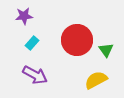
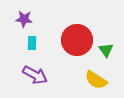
purple star: moved 3 px down; rotated 12 degrees clockwise
cyan rectangle: rotated 40 degrees counterclockwise
yellow semicircle: rotated 120 degrees counterclockwise
